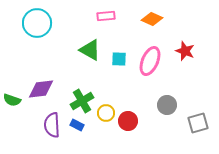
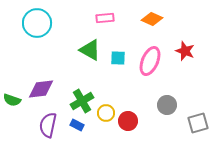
pink rectangle: moved 1 px left, 2 px down
cyan square: moved 1 px left, 1 px up
purple semicircle: moved 4 px left; rotated 15 degrees clockwise
